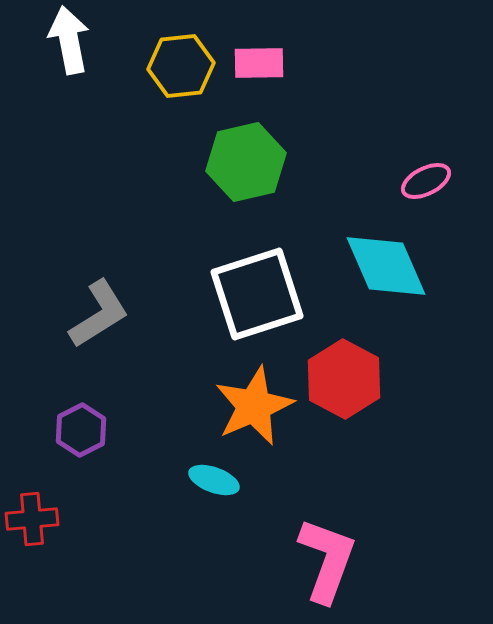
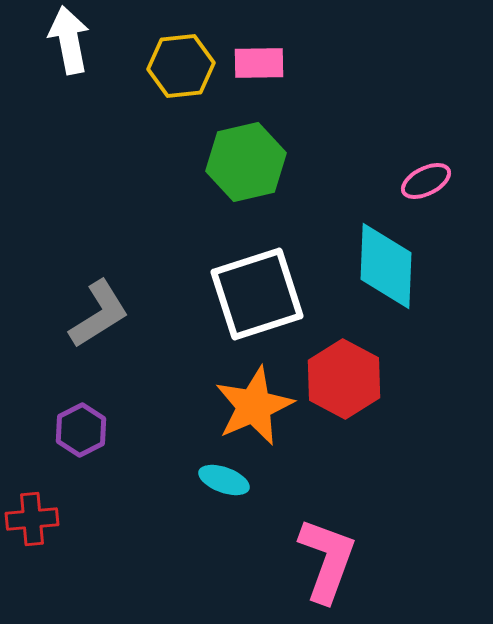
cyan diamond: rotated 26 degrees clockwise
cyan ellipse: moved 10 px right
